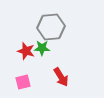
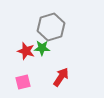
gray hexagon: rotated 12 degrees counterclockwise
red arrow: rotated 114 degrees counterclockwise
